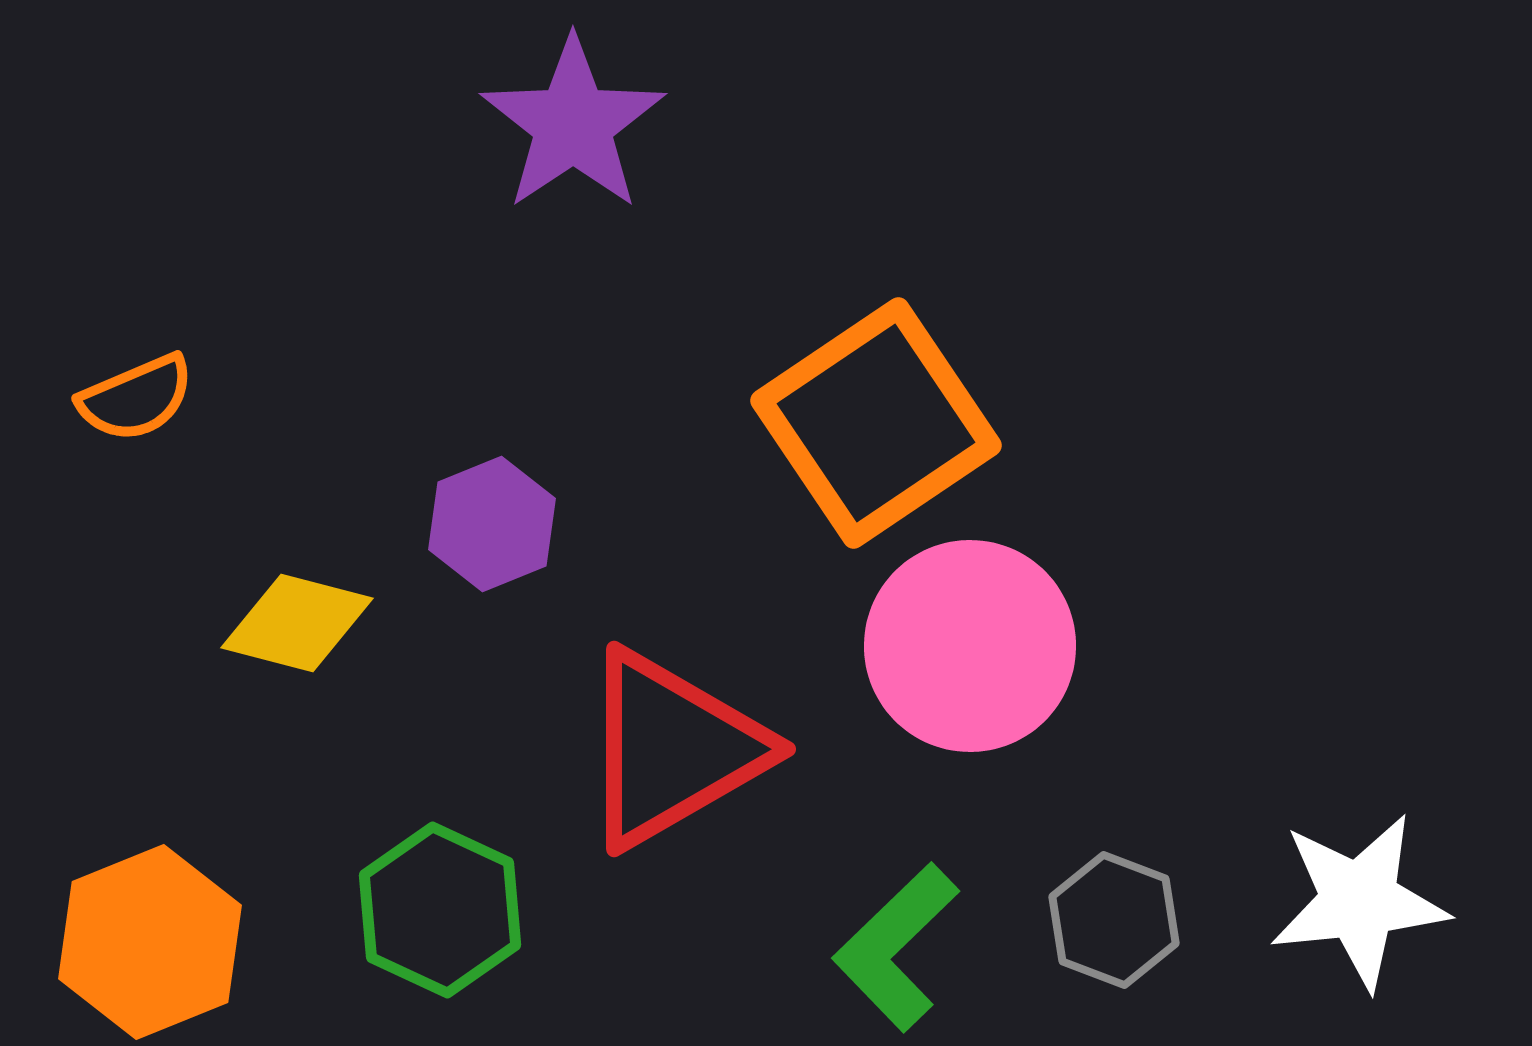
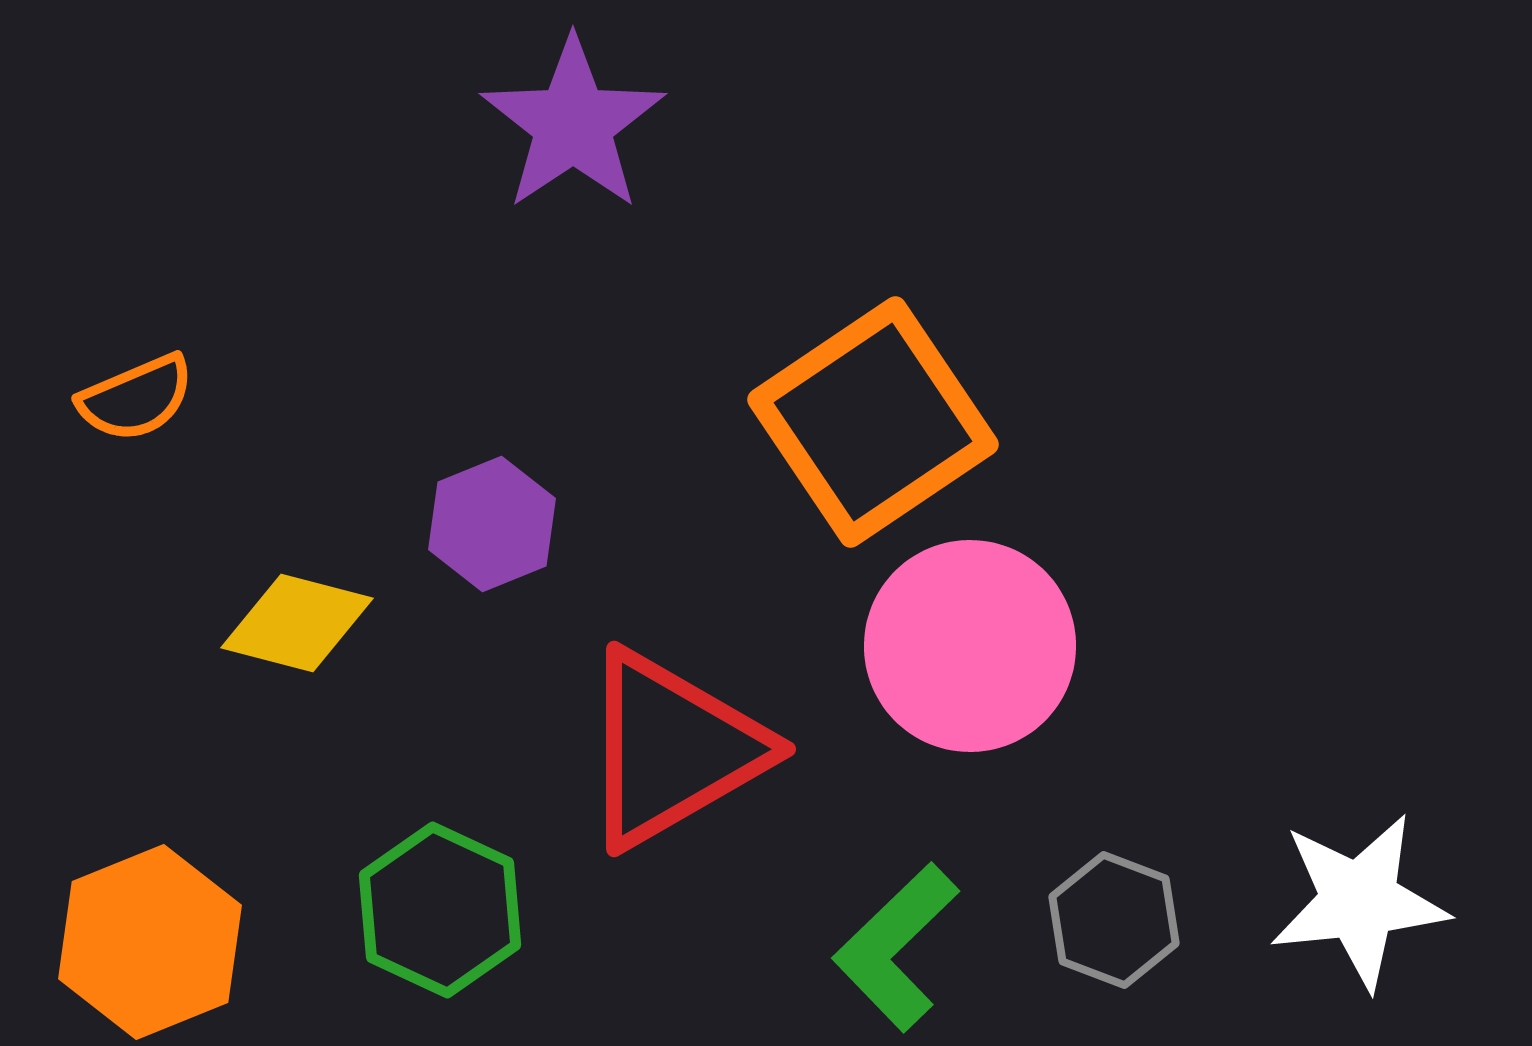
orange square: moved 3 px left, 1 px up
